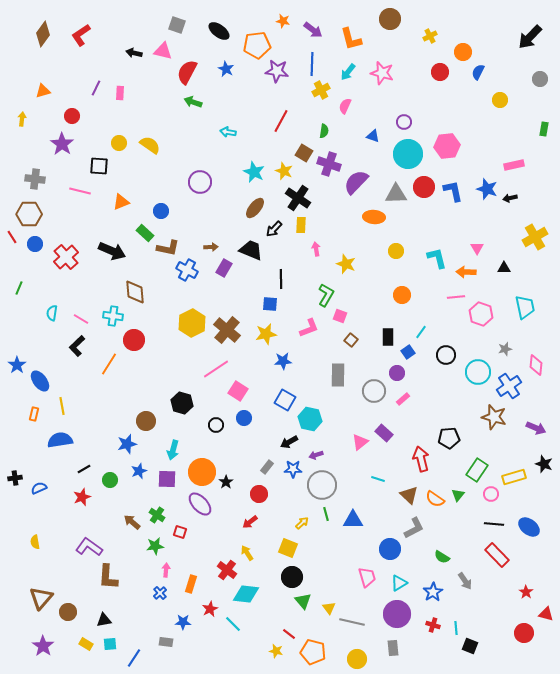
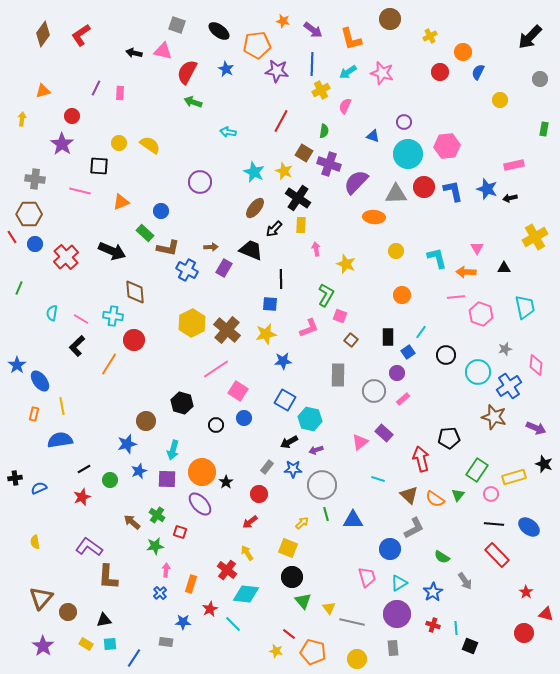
cyan arrow at (348, 72): rotated 18 degrees clockwise
purple arrow at (316, 455): moved 5 px up
